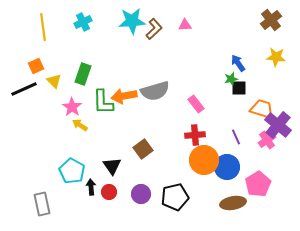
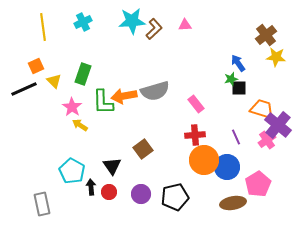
brown cross: moved 5 px left, 15 px down
